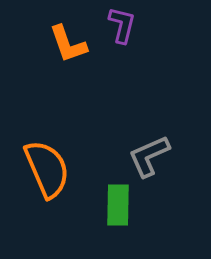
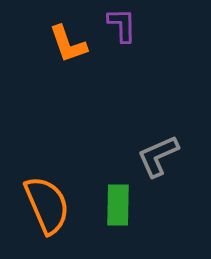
purple L-shape: rotated 15 degrees counterclockwise
gray L-shape: moved 9 px right
orange semicircle: moved 36 px down
